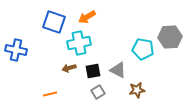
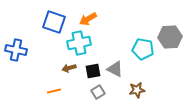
orange arrow: moved 1 px right, 2 px down
gray triangle: moved 3 px left, 1 px up
orange line: moved 4 px right, 3 px up
